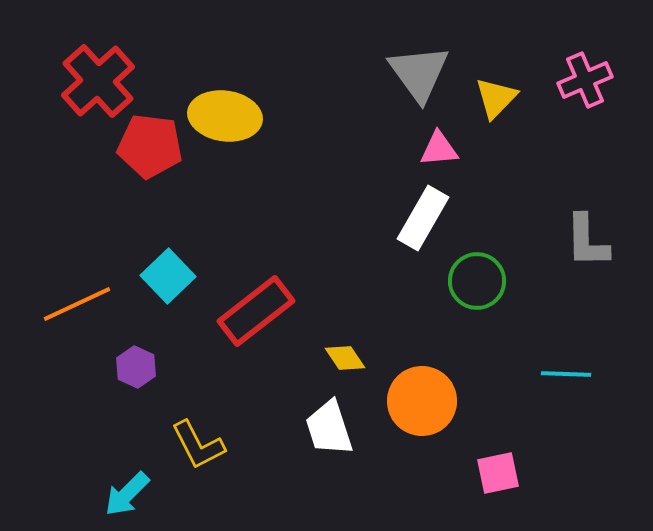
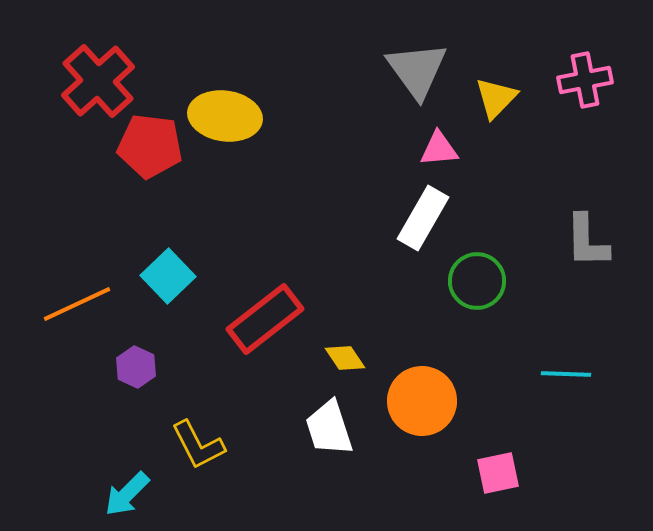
gray triangle: moved 2 px left, 3 px up
pink cross: rotated 12 degrees clockwise
red rectangle: moved 9 px right, 8 px down
